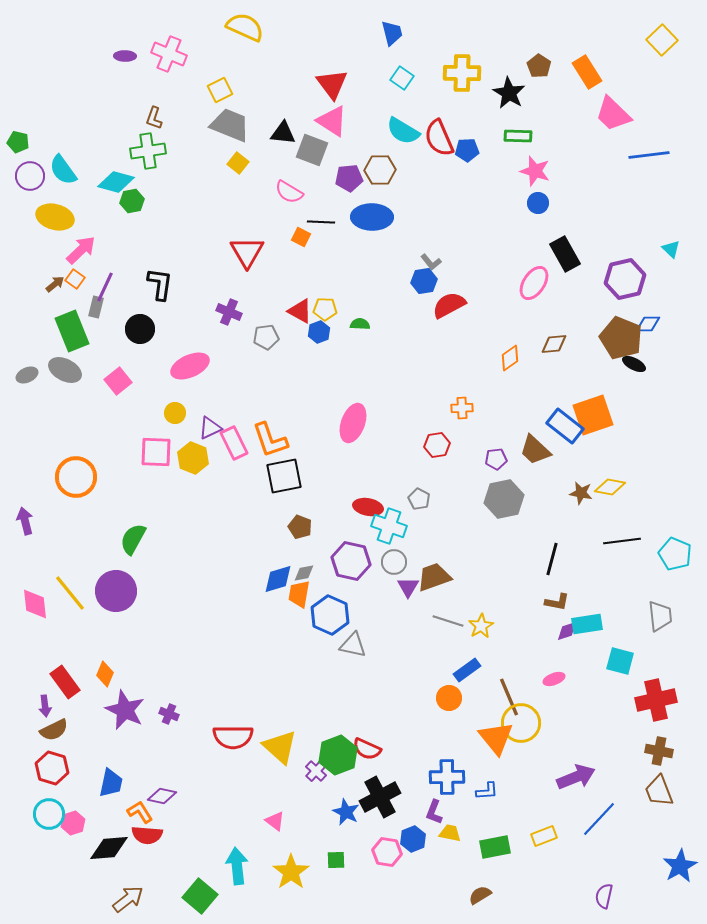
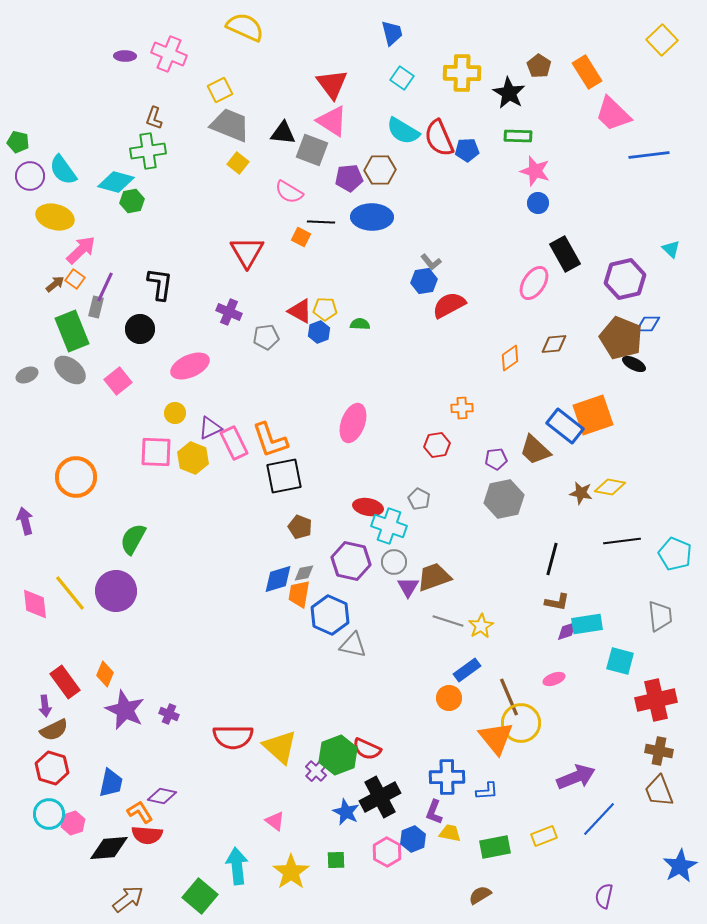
gray ellipse at (65, 370): moved 5 px right; rotated 12 degrees clockwise
pink hexagon at (387, 852): rotated 20 degrees clockwise
